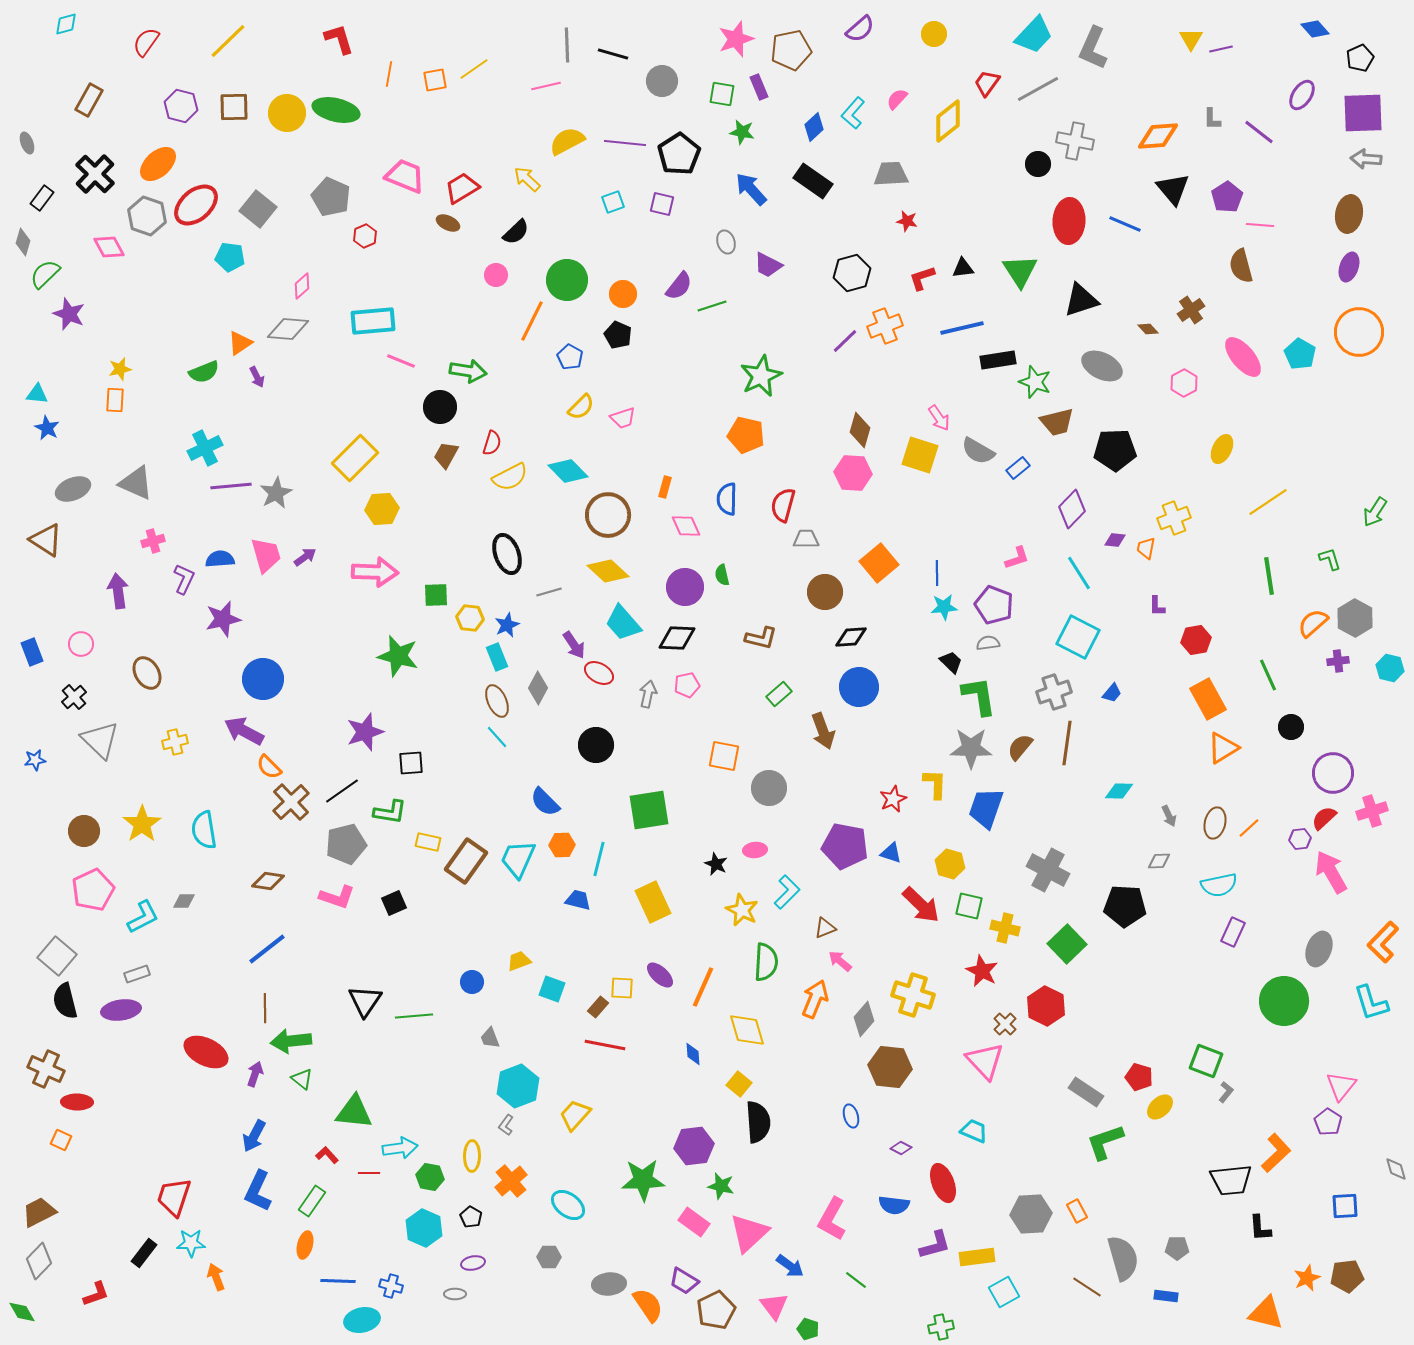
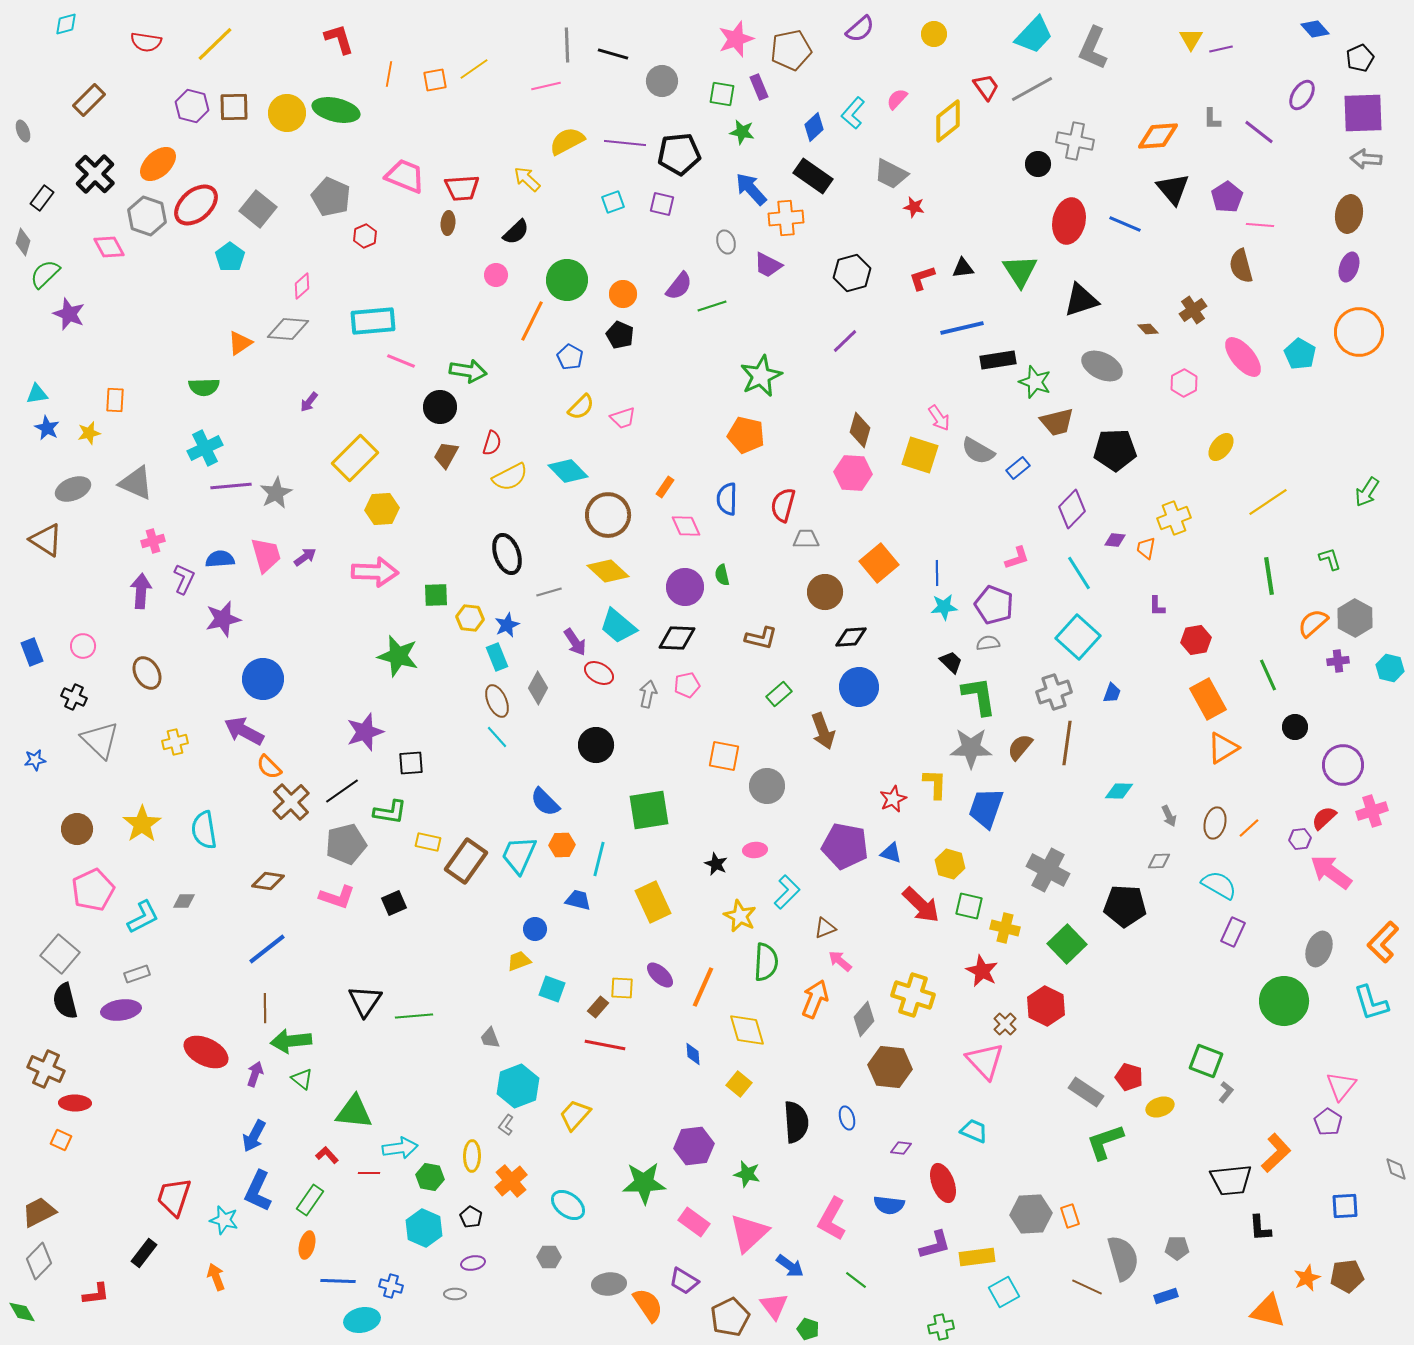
yellow line at (228, 41): moved 13 px left, 3 px down
red semicircle at (146, 42): rotated 116 degrees counterclockwise
red trapezoid at (987, 83): moved 1 px left, 4 px down; rotated 108 degrees clockwise
gray line at (1038, 89): moved 6 px left
brown rectangle at (89, 100): rotated 16 degrees clockwise
purple hexagon at (181, 106): moved 11 px right
gray ellipse at (27, 143): moved 4 px left, 12 px up
black pentagon at (679, 154): rotated 27 degrees clockwise
gray trapezoid at (891, 174): rotated 150 degrees counterclockwise
black rectangle at (813, 181): moved 5 px up
red trapezoid at (462, 188): rotated 153 degrees counterclockwise
red star at (907, 221): moved 7 px right, 14 px up
red ellipse at (1069, 221): rotated 9 degrees clockwise
brown ellipse at (448, 223): rotated 70 degrees clockwise
cyan pentagon at (230, 257): rotated 28 degrees clockwise
brown cross at (1191, 310): moved 2 px right
orange cross at (885, 326): moved 99 px left, 108 px up; rotated 16 degrees clockwise
black pentagon at (618, 335): moved 2 px right
yellow star at (120, 369): moved 31 px left, 64 px down
green semicircle at (204, 372): moved 15 px down; rotated 20 degrees clockwise
purple arrow at (257, 377): moved 52 px right, 25 px down; rotated 65 degrees clockwise
cyan triangle at (37, 394): rotated 15 degrees counterclockwise
yellow ellipse at (1222, 449): moved 1 px left, 2 px up; rotated 12 degrees clockwise
orange rectangle at (665, 487): rotated 20 degrees clockwise
green arrow at (1375, 512): moved 8 px left, 20 px up
purple arrow at (118, 591): moved 23 px right; rotated 12 degrees clockwise
cyan trapezoid at (623, 623): moved 5 px left, 3 px down; rotated 9 degrees counterclockwise
cyan square at (1078, 637): rotated 15 degrees clockwise
pink circle at (81, 644): moved 2 px right, 2 px down
purple arrow at (574, 645): moved 1 px right, 3 px up
blue trapezoid at (1112, 693): rotated 20 degrees counterclockwise
black cross at (74, 697): rotated 25 degrees counterclockwise
black circle at (1291, 727): moved 4 px right
purple circle at (1333, 773): moved 10 px right, 8 px up
gray circle at (769, 788): moved 2 px left, 2 px up
brown circle at (84, 831): moved 7 px left, 2 px up
cyan trapezoid at (518, 859): moved 1 px right, 4 px up
pink arrow at (1331, 872): rotated 24 degrees counterclockwise
cyan semicircle at (1219, 885): rotated 138 degrees counterclockwise
yellow star at (742, 910): moved 2 px left, 6 px down
gray square at (57, 956): moved 3 px right, 2 px up
blue circle at (472, 982): moved 63 px right, 53 px up
red pentagon at (1139, 1077): moved 10 px left
red ellipse at (77, 1102): moved 2 px left, 1 px down
yellow ellipse at (1160, 1107): rotated 24 degrees clockwise
blue ellipse at (851, 1116): moved 4 px left, 2 px down
black semicircle at (758, 1122): moved 38 px right
purple diamond at (901, 1148): rotated 20 degrees counterclockwise
green star at (643, 1180): moved 1 px right, 3 px down
green star at (721, 1186): moved 26 px right, 12 px up
green rectangle at (312, 1201): moved 2 px left, 1 px up
blue semicircle at (894, 1205): moved 5 px left
orange rectangle at (1077, 1211): moved 7 px left, 5 px down; rotated 10 degrees clockwise
cyan star at (191, 1243): moved 33 px right, 23 px up; rotated 16 degrees clockwise
orange ellipse at (305, 1245): moved 2 px right
brown line at (1087, 1287): rotated 8 degrees counterclockwise
red L-shape at (96, 1294): rotated 12 degrees clockwise
blue rectangle at (1166, 1296): rotated 25 degrees counterclockwise
brown pentagon at (716, 1310): moved 14 px right, 7 px down
orange triangle at (1266, 1313): moved 2 px right, 2 px up
